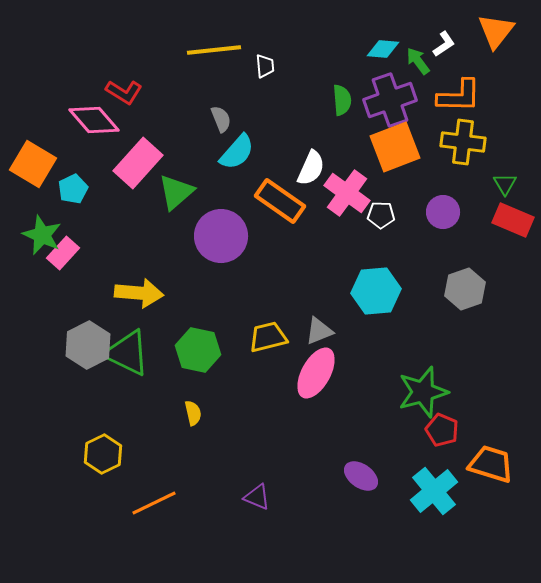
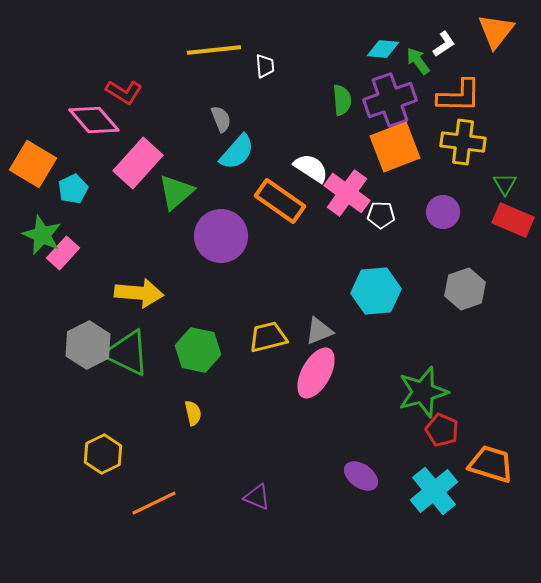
white semicircle at (311, 168): rotated 81 degrees counterclockwise
